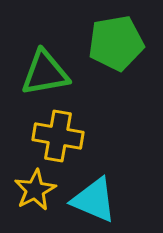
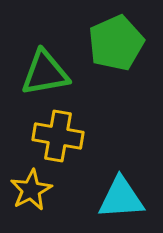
green pentagon: rotated 14 degrees counterclockwise
yellow star: moved 4 px left
cyan triangle: moved 27 px right, 2 px up; rotated 27 degrees counterclockwise
